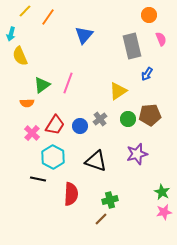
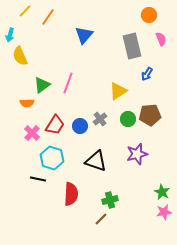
cyan arrow: moved 1 px left, 1 px down
cyan hexagon: moved 1 px left, 1 px down; rotated 10 degrees counterclockwise
